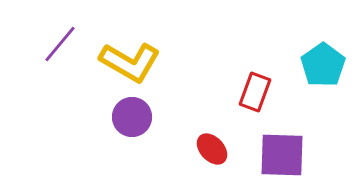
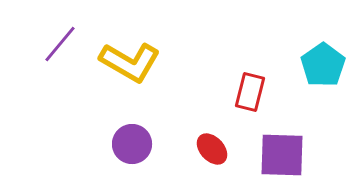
red rectangle: moved 5 px left; rotated 6 degrees counterclockwise
purple circle: moved 27 px down
